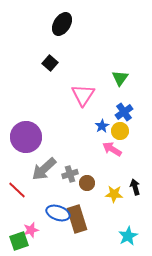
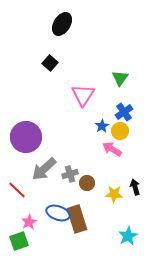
pink star: moved 2 px left, 8 px up; rotated 14 degrees counterclockwise
